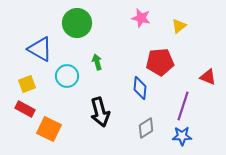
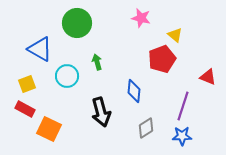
yellow triangle: moved 4 px left, 9 px down; rotated 42 degrees counterclockwise
red pentagon: moved 2 px right, 3 px up; rotated 16 degrees counterclockwise
blue diamond: moved 6 px left, 3 px down
black arrow: moved 1 px right
